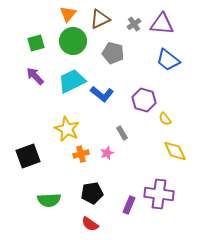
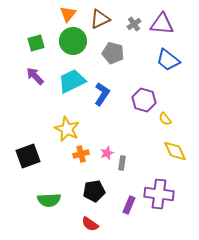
blue L-shape: rotated 95 degrees counterclockwise
gray rectangle: moved 30 px down; rotated 40 degrees clockwise
black pentagon: moved 2 px right, 2 px up
